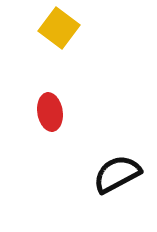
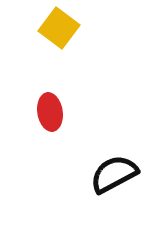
black semicircle: moved 3 px left
